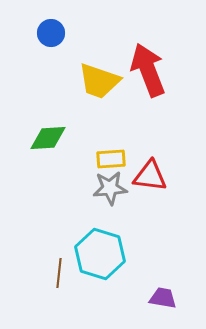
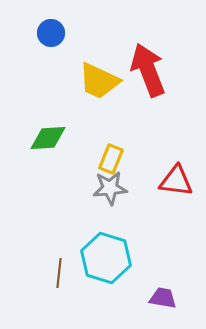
yellow trapezoid: rotated 6 degrees clockwise
yellow rectangle: rotated 64 degrees counterclockwise
red triangle: moved 26 px right, 5 px down
cyan hexagon: moved 6 px right, 4 px down
